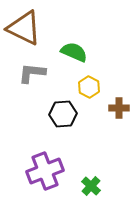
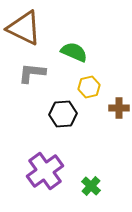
yellow hexagon: rotated 20 degrees clockwise
purple cross: rotated 15 degrees counterclockwise
